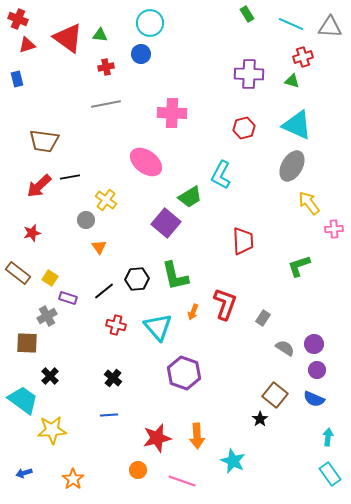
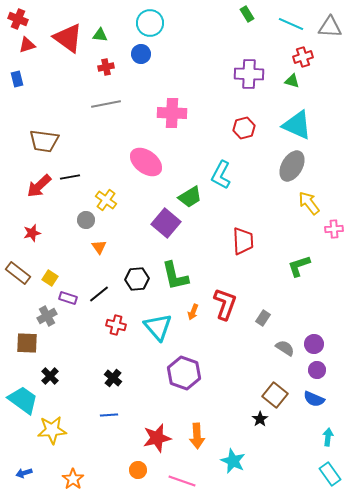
black line at (104, 291): moved 5 px left, 3 px down
